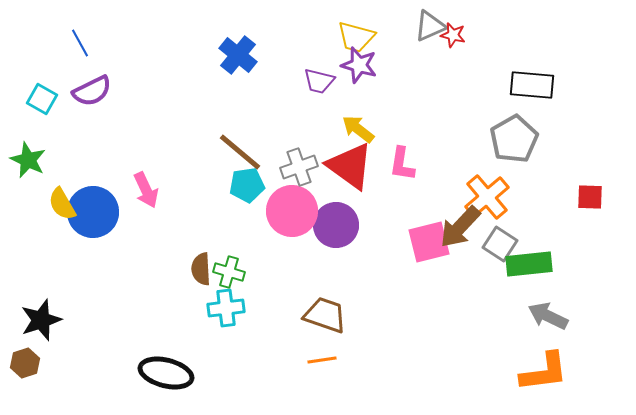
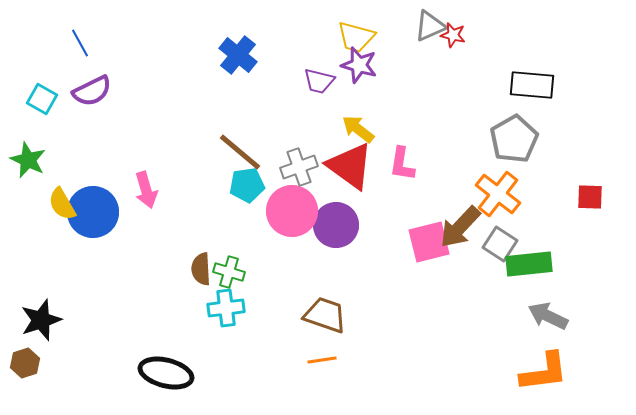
pink arrow: rotated 9 degrees clockwise
orange cross: moved 11 px right, 3 px up; rotated 12 degrees counterclockwise
